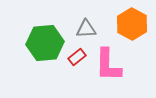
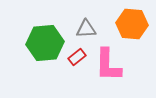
orange hexagon: rotated 24 degrees counterclockwise
